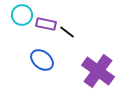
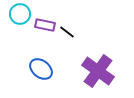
cyan circle: moved 2 px left, 1 px up
purple rectangle: moved 1 px left, 1 px down
blue ellipse: moved 1 px left, 9 px down
